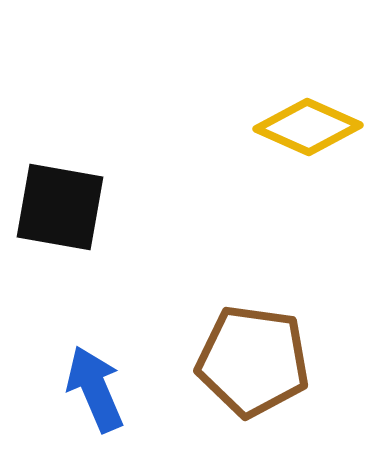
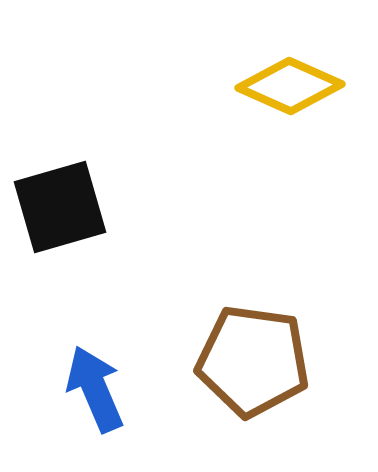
yellow diamond: moved 18 px left, 41 px up
black square: rotated 26 degrees counterclockwise
